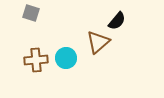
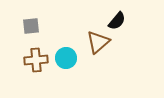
gray square: moved 13 px down; rotated 24 degrees counterclockwise
